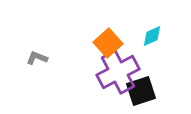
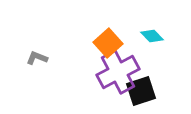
cyan diamond: rotated 70 degrees clockwise
